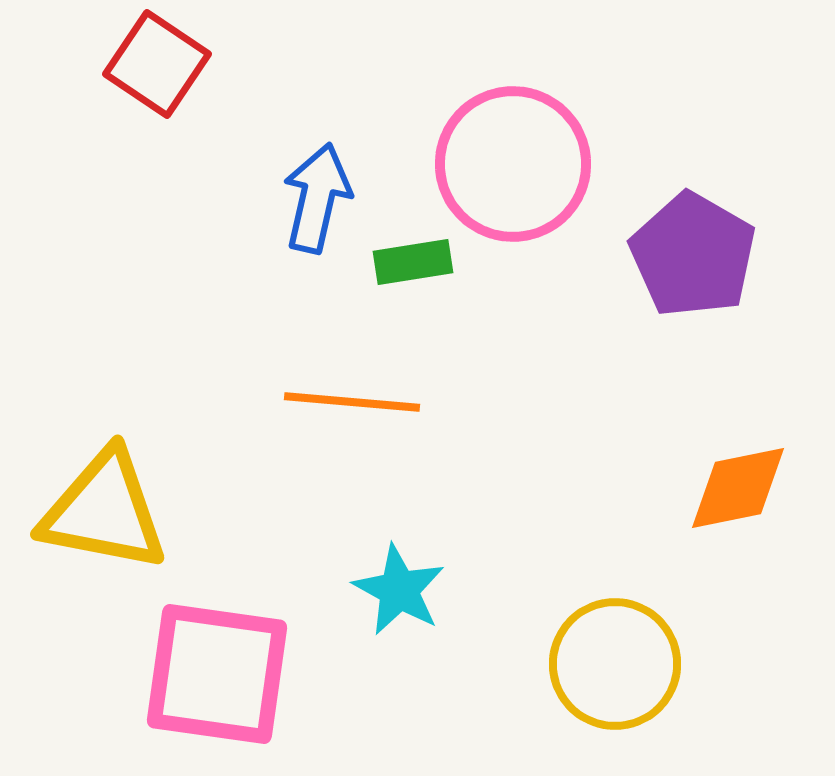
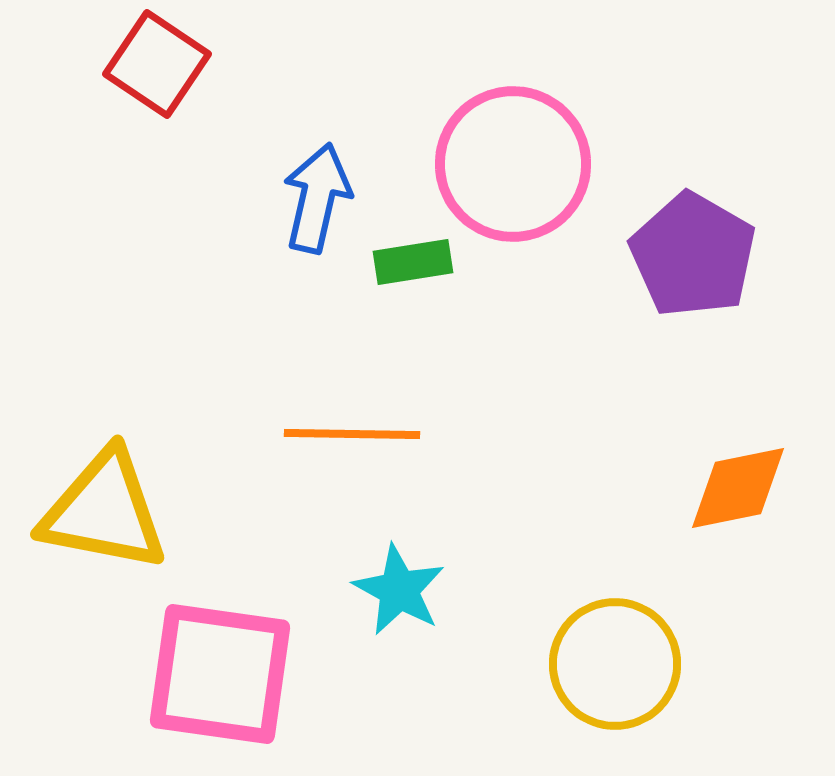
orange line: moved 32 px down; rotated 4 degrees counterclockwise
pink square: moved 3 px right
